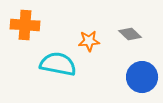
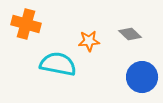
orange cross: moved 1 px right, 1 px up; rotated 12 degrees clockwise
